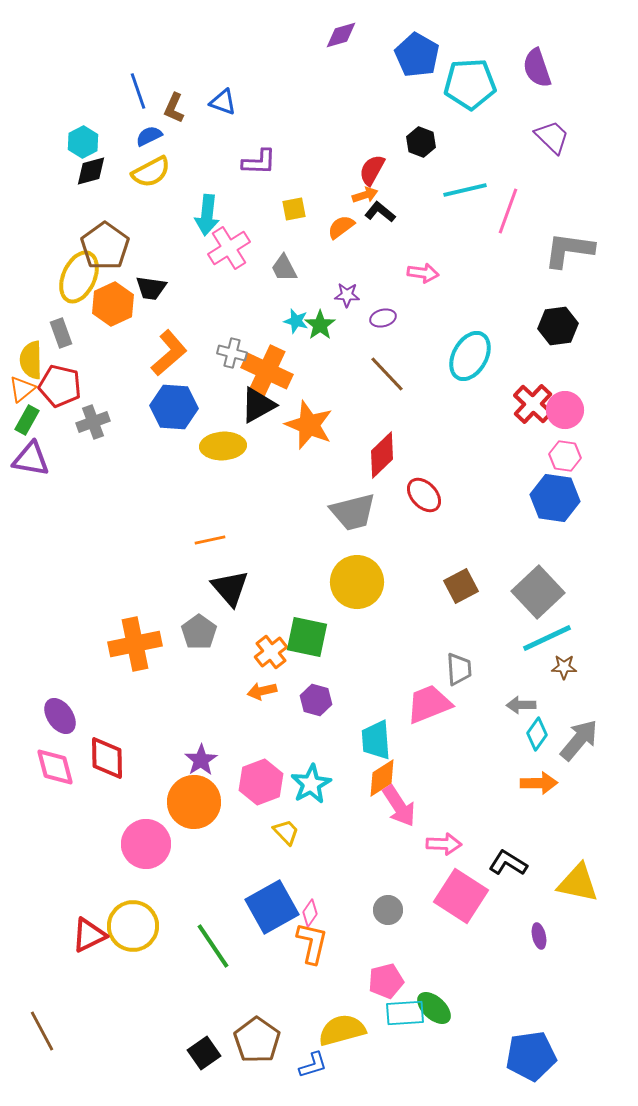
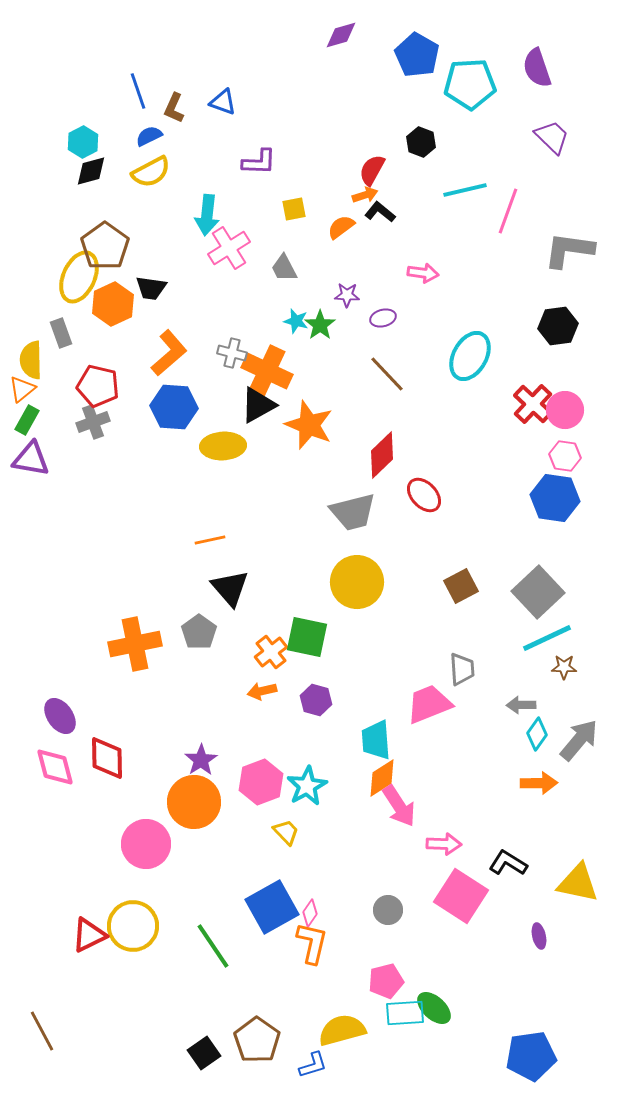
red pentagon at (60, 386): moved 38 px right
gray trapezoid at (459, 669): moved 3 px right
cyan star at (311, 784): moved 4 px left, 2 px down
